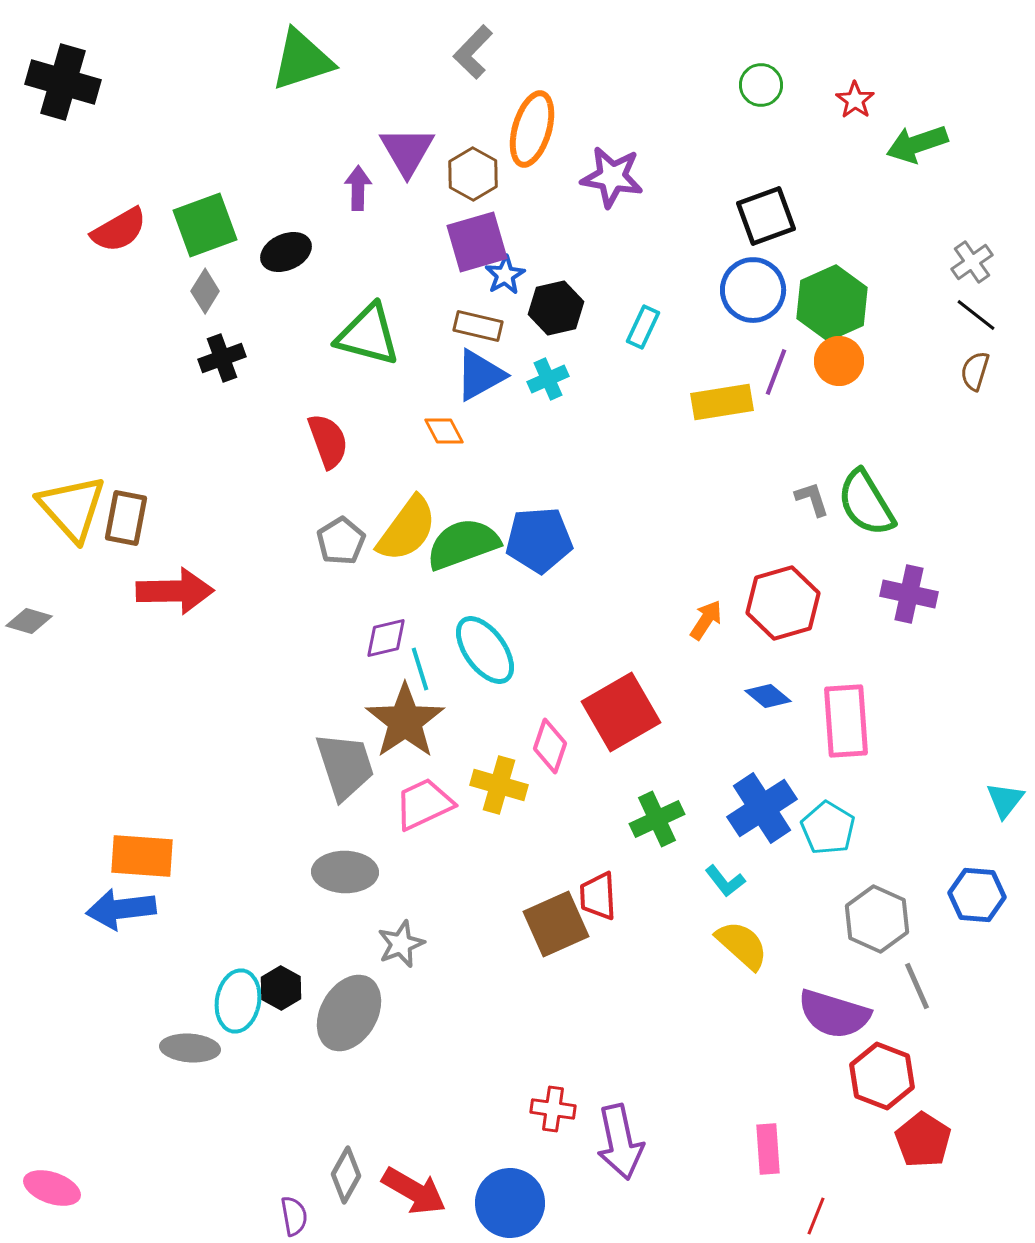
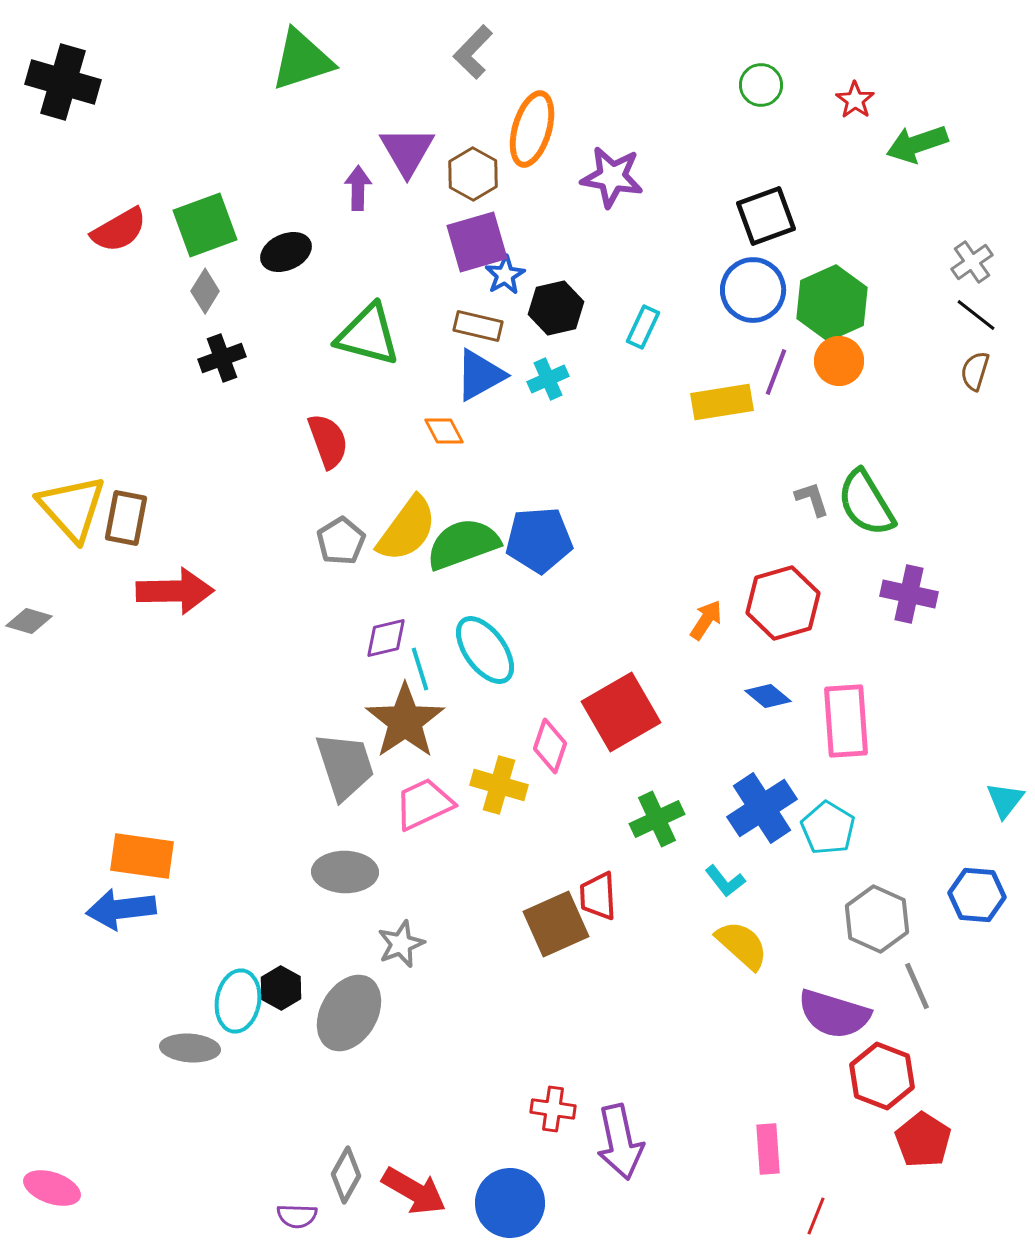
orange rectangle at (142, 856): rotated 4 degrees clockwise
purple semicircle at (294, 1216): moved 3 px right; rotated 102 degrees clockwise
